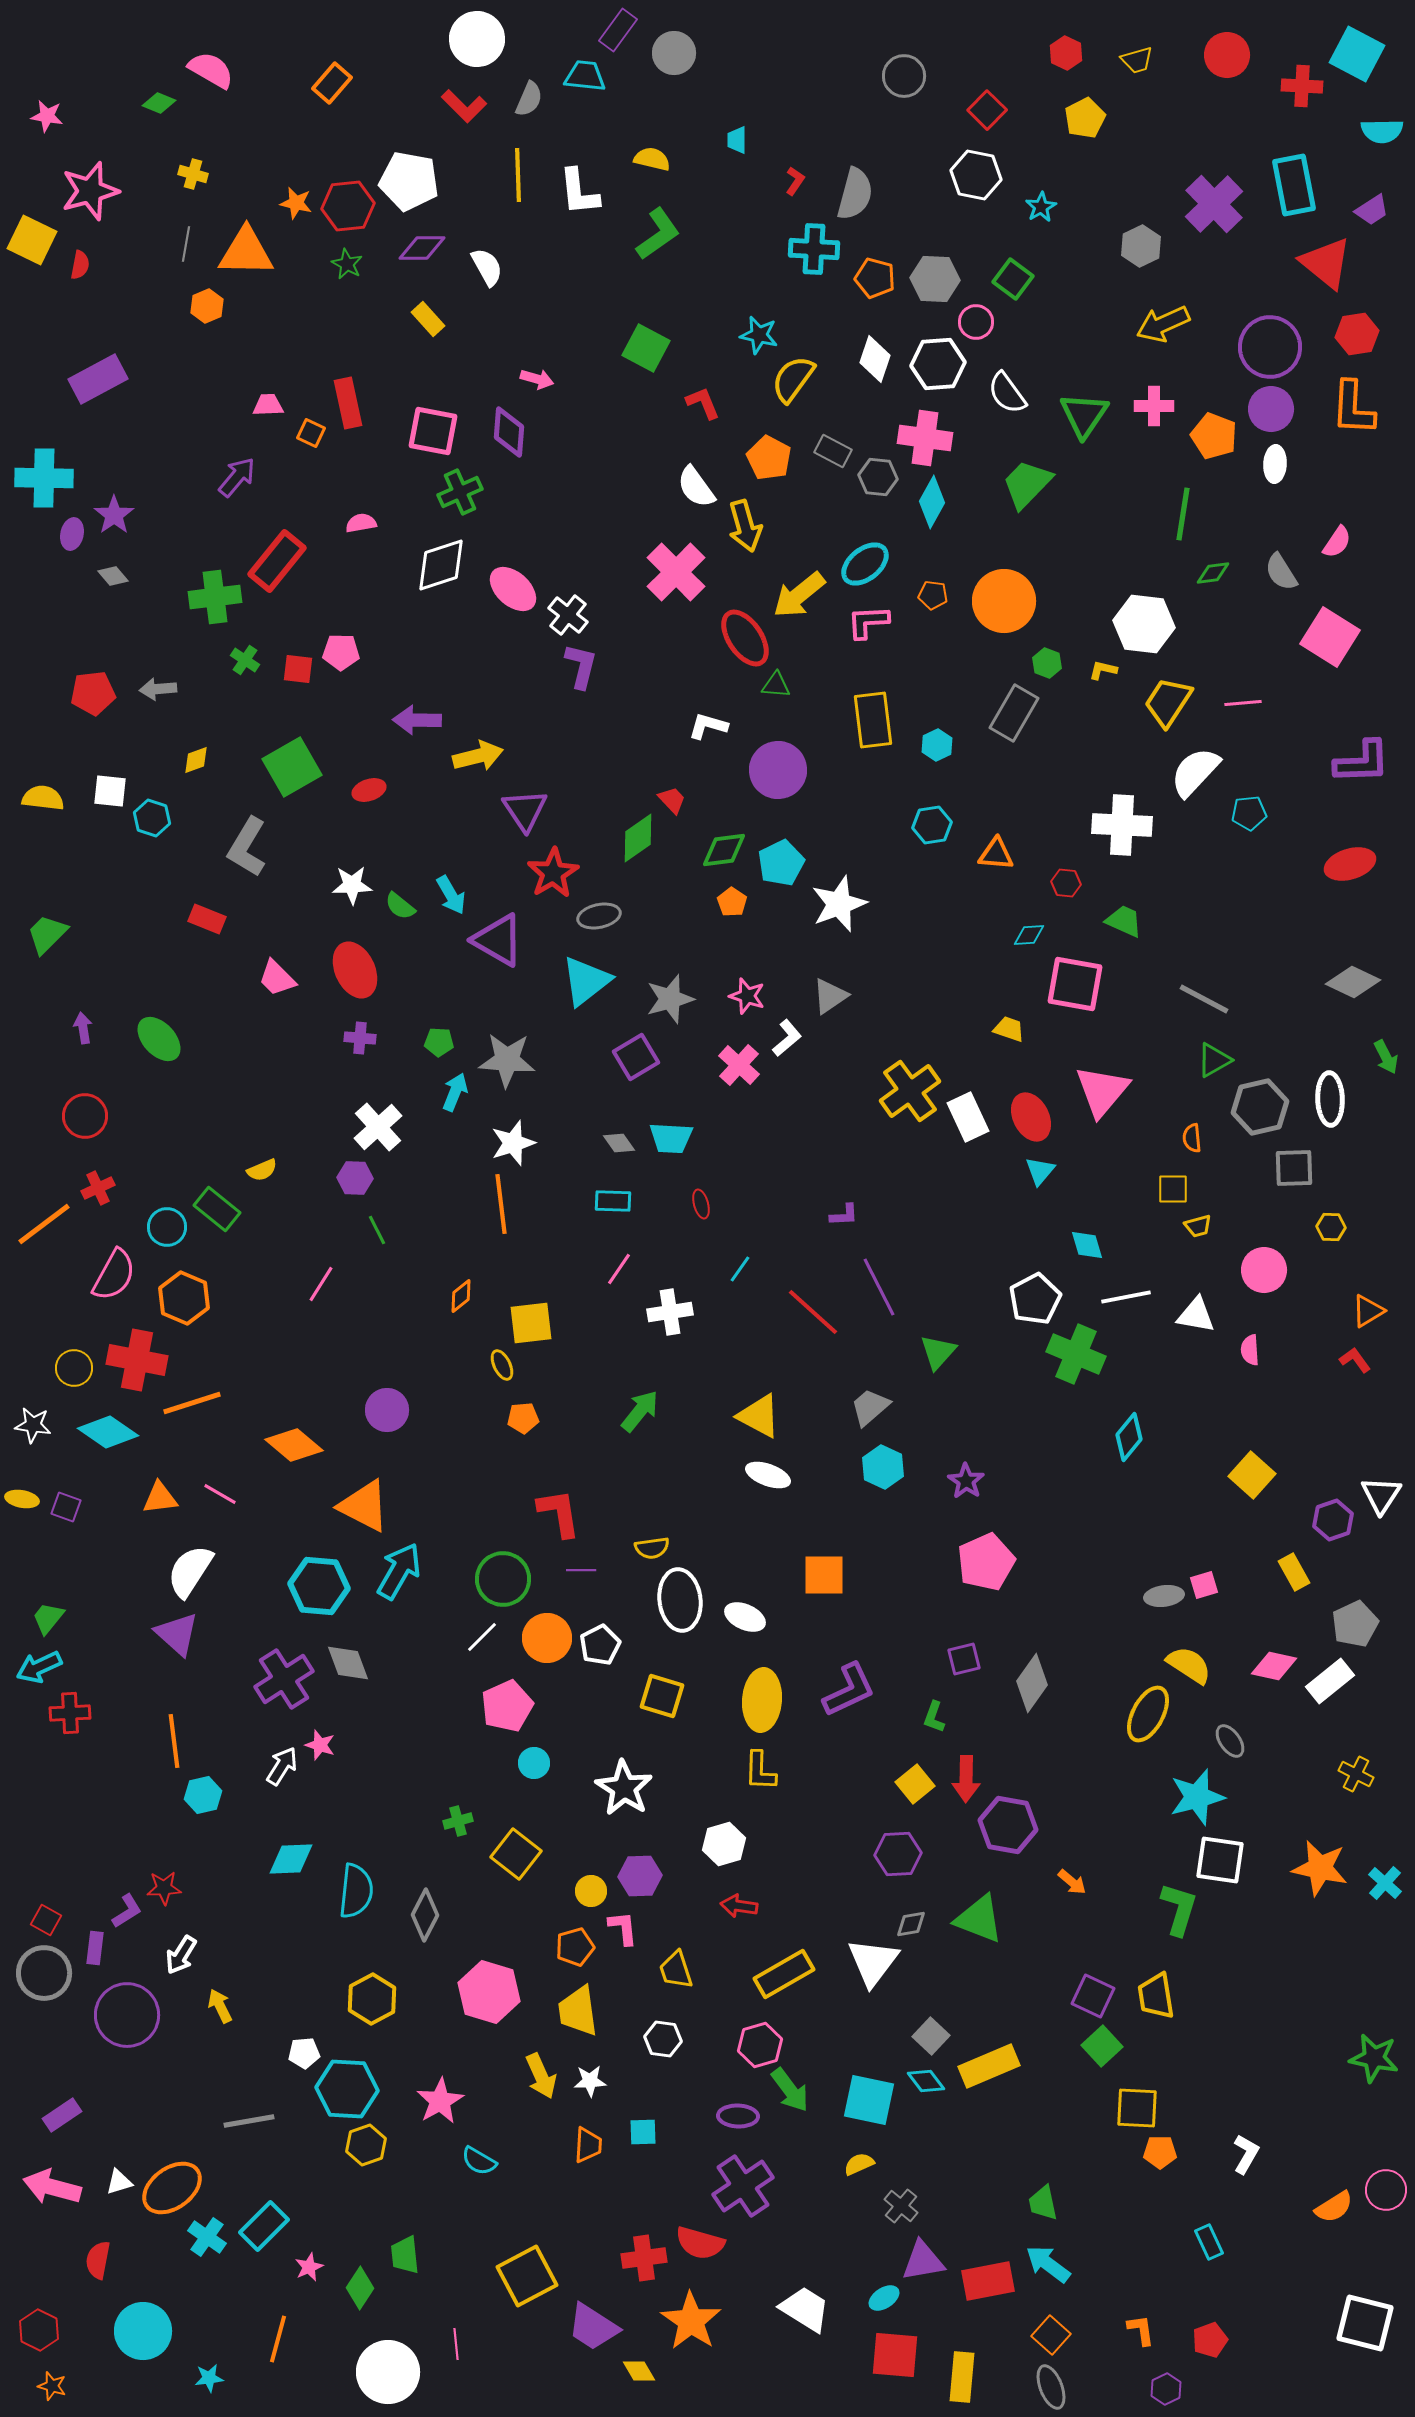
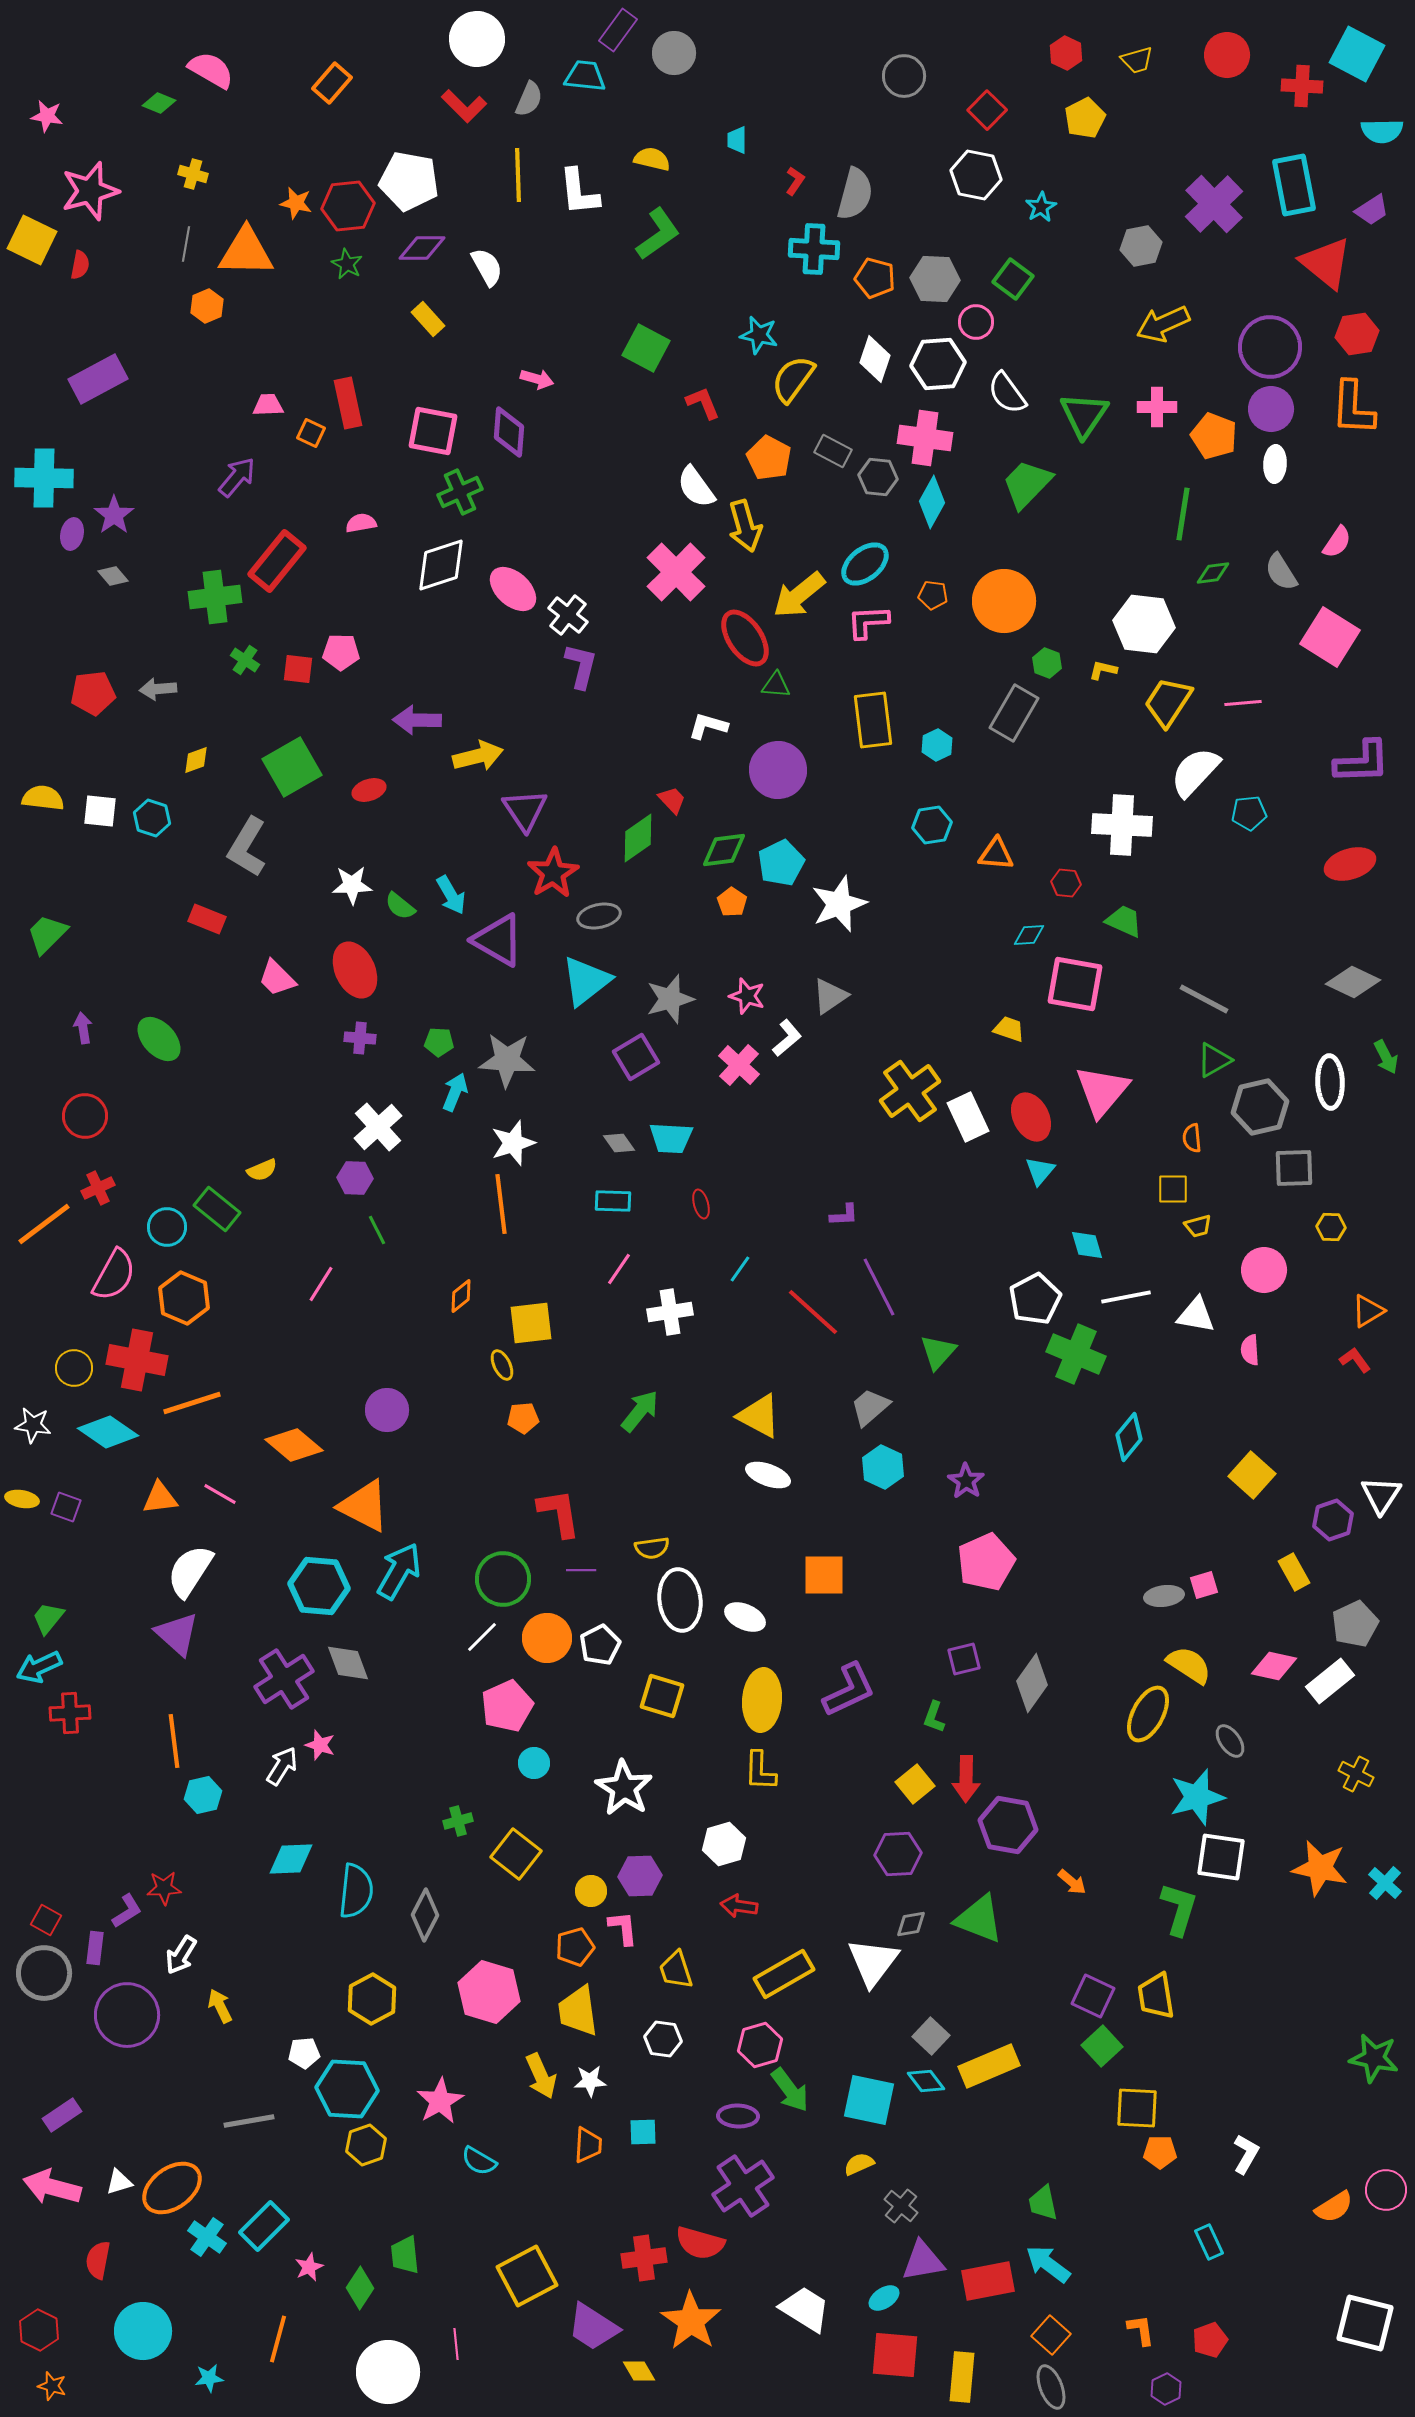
gray hexagon at (1141, 246): rotated 15 degrees clockwise
pink cross at (1154, 406): moved 3 px right, 1 px down
white square at (110, 791): moved 10 px left, 20 px down
white ellipse at (1330, 1099): moved 17 px up
white square at (1220, 1860): moved 1 px right, 3 px up
